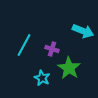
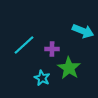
cyan line: rotated 20 degrees clockwise
purple cross: rotated 16 degrees counterclockwise
